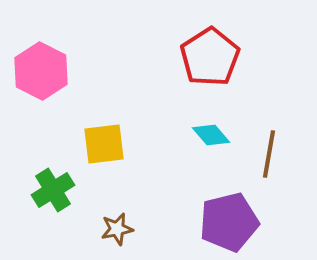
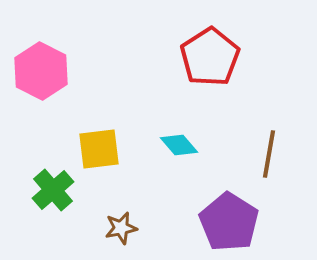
cyan diamond: moved 32 px left, 10 px down
yellow square: moved 5 px left, 5 px down
green cross: rotated 9 degrees counterclockwise
purple pentagon: rotated 26 degrees counterclockwise
brown star: moved 4 px right, 1 px up
